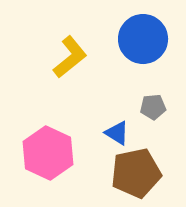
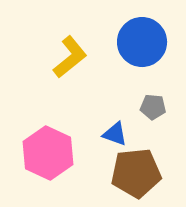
blue circle: moved 1 px left, 3 px down
gray pentagon: rotated 10 degrees clockwise
blue triangle: moved 2 px left, 1 px down; rotated 12 degrees counterclockwise
brown pentagon: rotated 6 degrees clockwise
